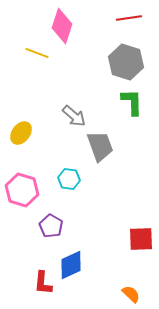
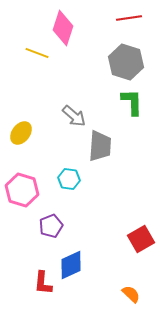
pink diamond: moved 1 px right, 2 px down
gray trapezoid: rotated 24 degrees clockwise
purple pentagon: rotated 20 degrees clockwise
red square: rotated 28 degrees counterclockwise
